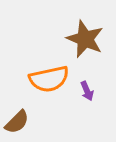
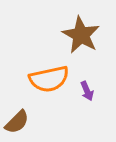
brown star: moved 4 px left, 4 px up; rotated 6 degrees clockwise
